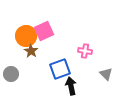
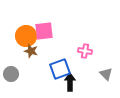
pink square: rotated 18 degrees clockwise
brown star: rotated 16 degrees counterclockwise
black arrow: moved 1 px left, 4 px up; rotated 12 degrees clockwise
